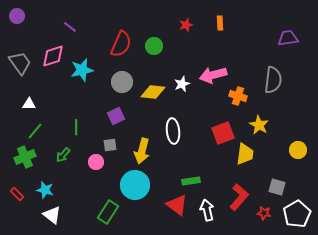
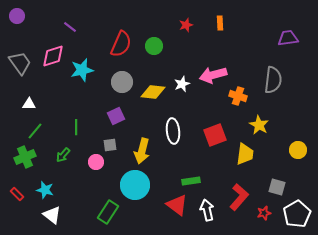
red square at (223, 133): moved 8 px left, 2 px down
red star at (264, 213): rotated 24 degrees counterclockwise
